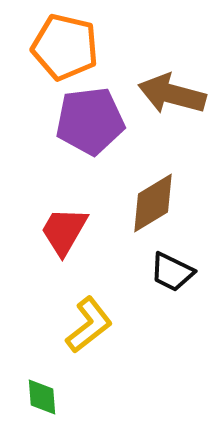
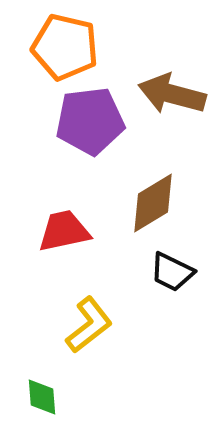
red trapezoid: rotated 48 degrees clockwise
